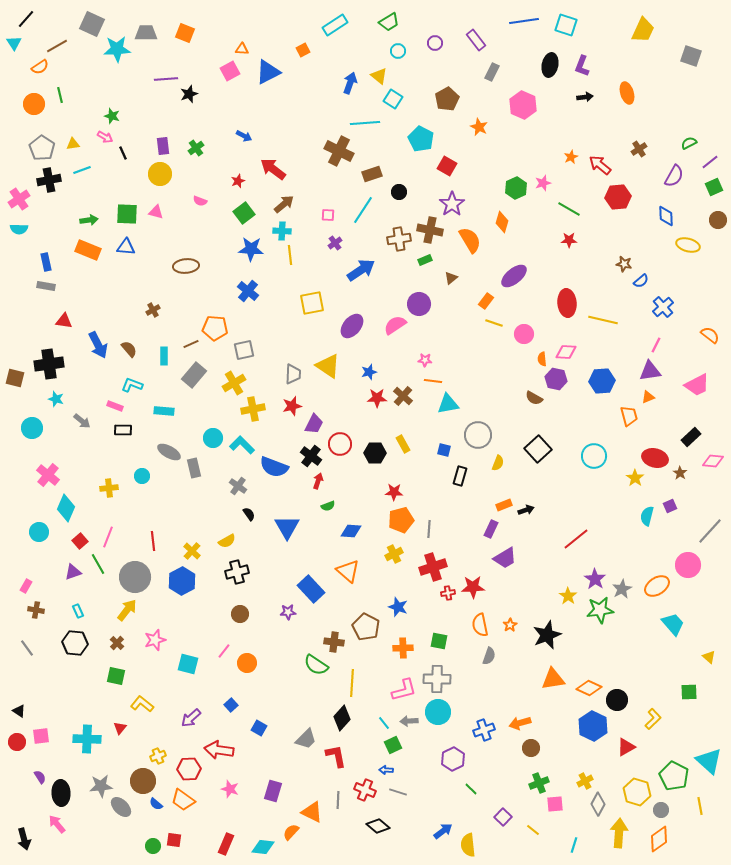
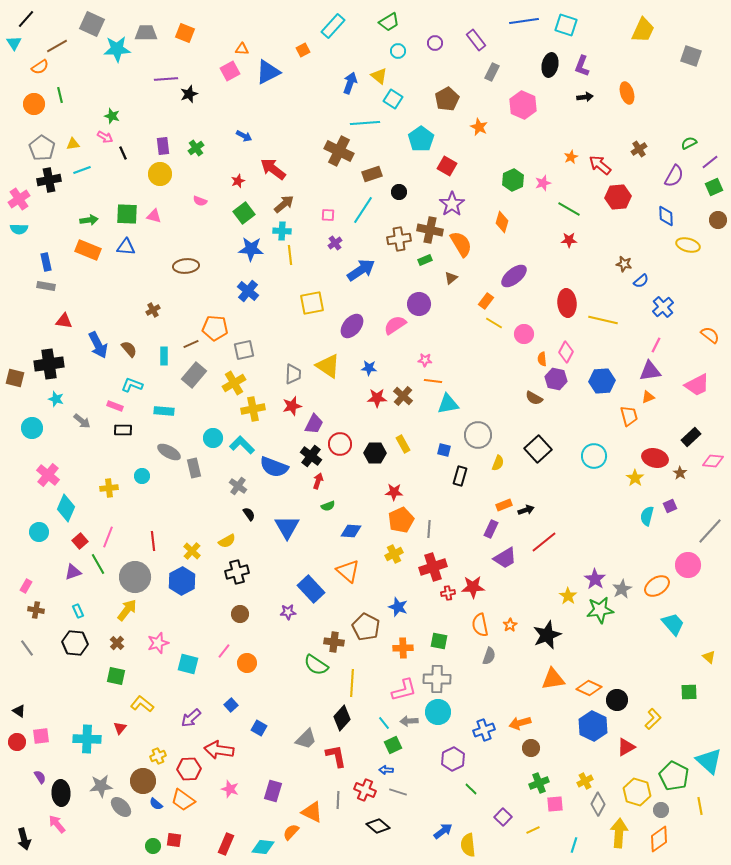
cyan rectangle at (335, 25): moved 2 px left, 1 px down; rotated 15 degrees counterclockwise
cyan pentagon at (421, 139): rotated 10 degrees clockwise
green hexagon at (516, 188): moved 3 px left, 8 px up
pink triangle at (156, 212): moved 2 px left, 4 px down
orange semicircle at (470, 240): moved 9 px left, 4 px down
yellow line at (494, 323): rotated 12 degrees clockwise
pink diamond at (566, 352): rotated 65 degrees counterclockwise
blue star at (369, 372): moved 4 px up; rotated 21 degrees clockwise
orange pentagon at (401, 520): rotated 10 degrees counterclockwise
red line at (576, 539): moved 32 px left, 3 px down
pink star at (155, 640): moved 3 px right, 3 px down
yellow line at (533, 830): rotated 64 degrees counterclockwise
